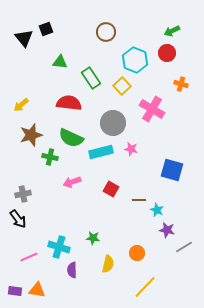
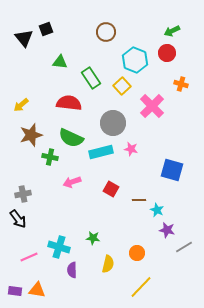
pink cross: moved 3 px up; rotated 15 degrees clockwise
yellow line: moved 4 px left
